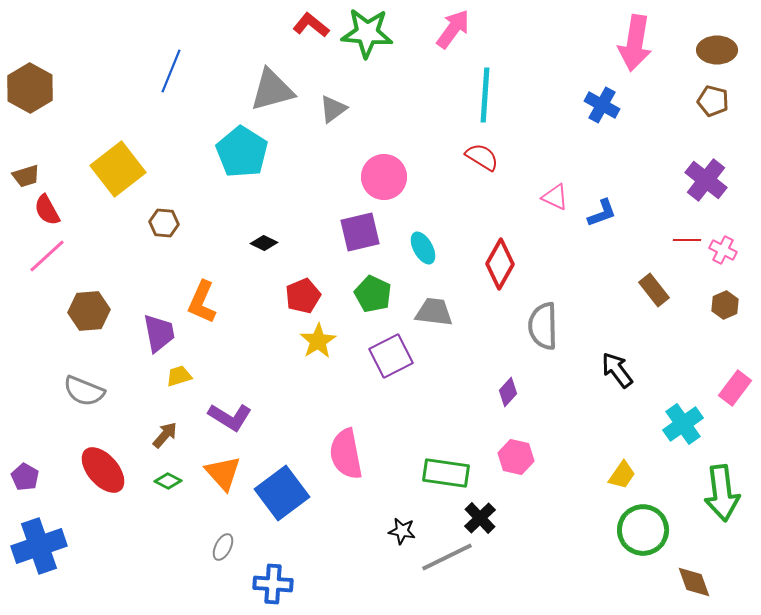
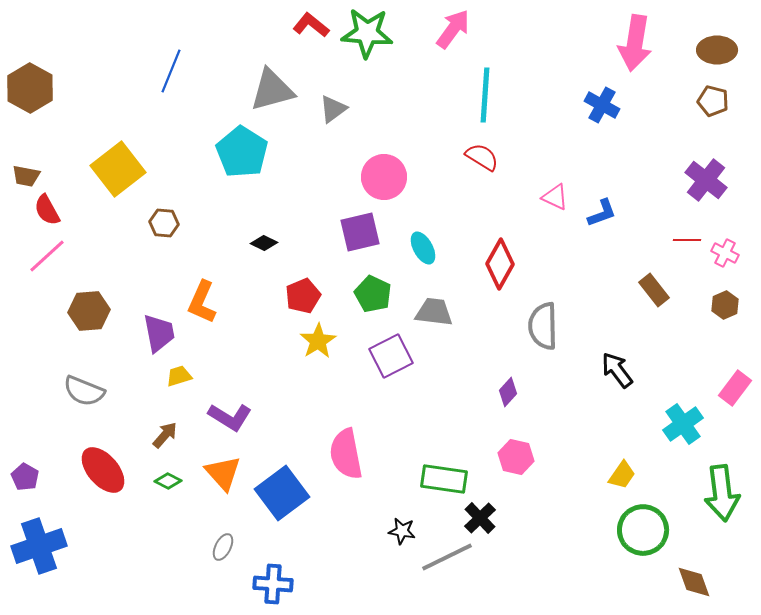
brown trapezoid at (26, 176): rotated 28 degrees clockwise
pink cross at (723, 250): moved 2 px right, 3 px down
green rectangle at (446, 473): moved 2 px left, 6 px down
